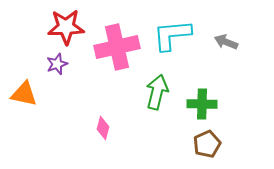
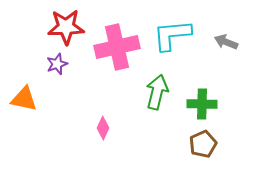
orange triangle: moved 5 px down
pink diamond: rotated 10 degrees clockwise
brown pentagon: moved 4 px left
